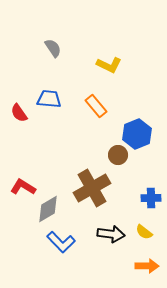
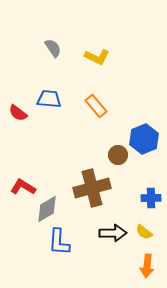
yellow L-shape: moved 12 px left, 8 px up
red semicircle: moved 1 px left; rotated 18 degrees counterclockwise
blue hexagon: moved 7 px right, 5 px down
brown cross: rotated 15 degrees clockwise
gray diamond: moved 1 px left
black arrow: moved 2 px right, 1 px up; rotated 8 degrees counterclockwise
blue L-shape: moved 2 px left; rotated 48 degrees clockwise
orange arrow: rotated 95 degrees clockwise
